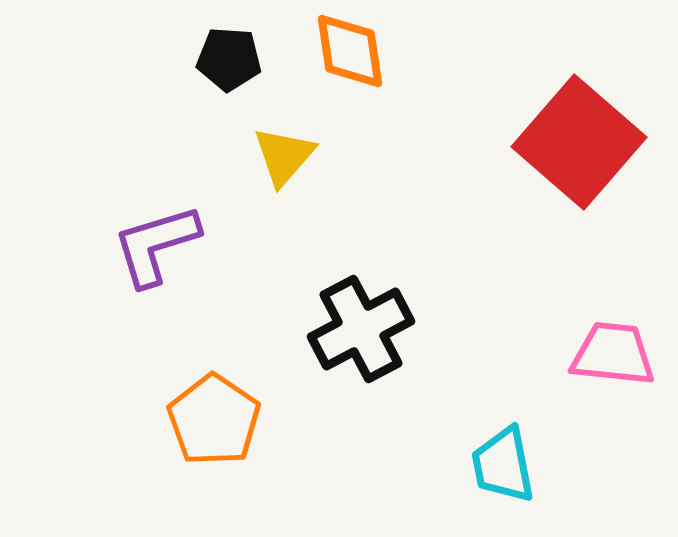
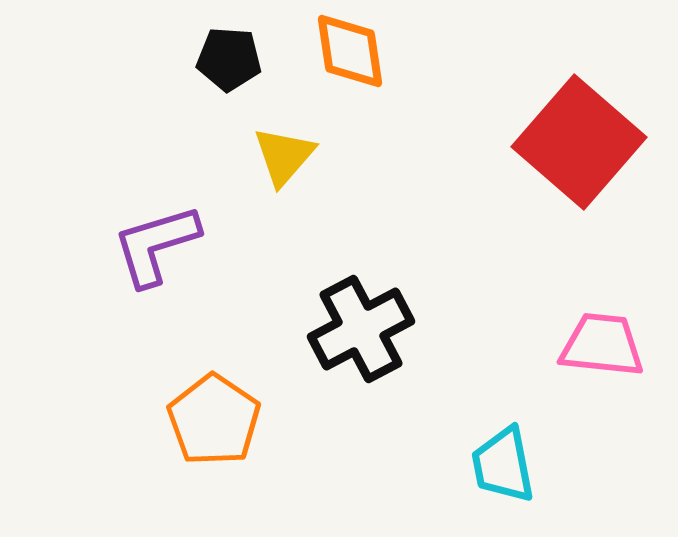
pink trapezoid: moved 11 px left, 9 px up
